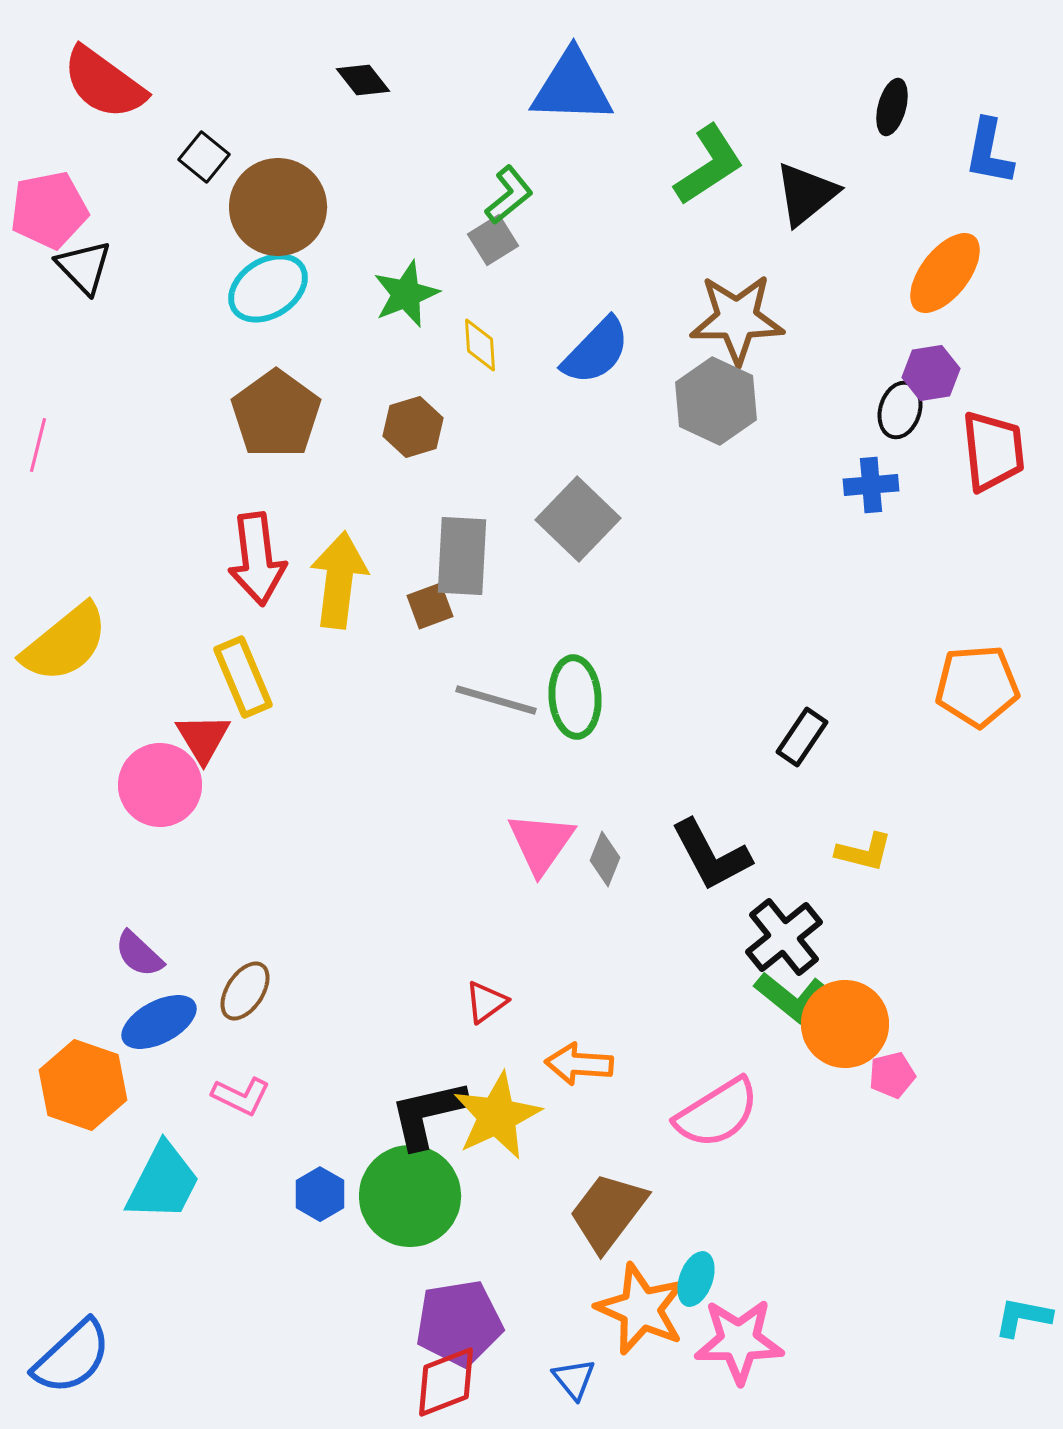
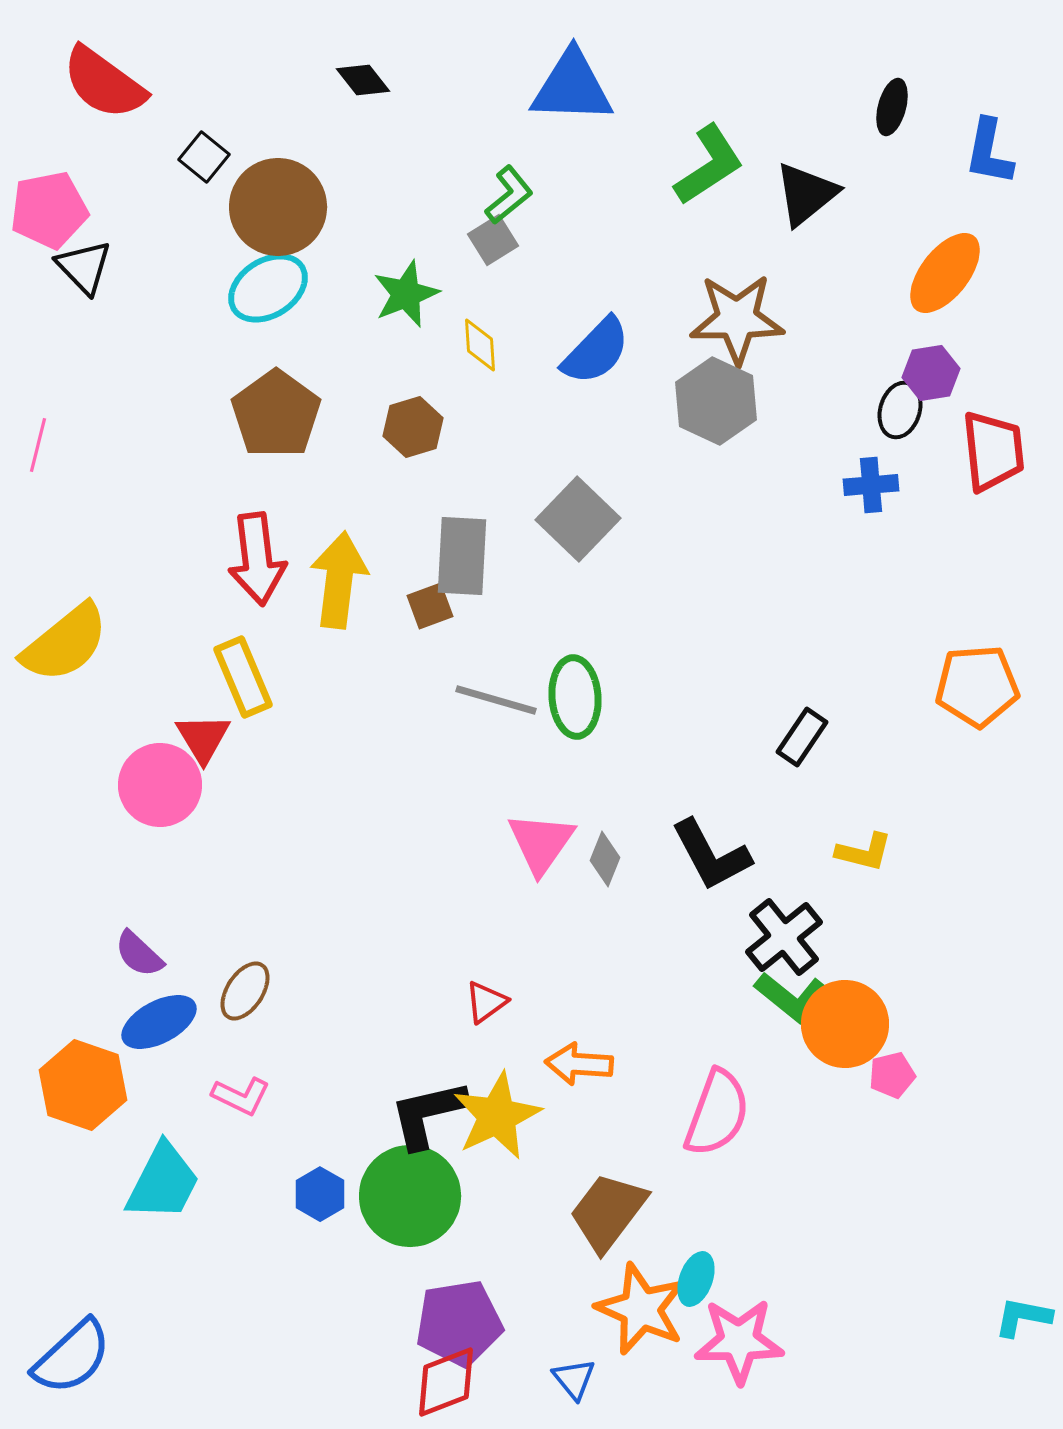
pink semicircle at (717, 1113): rotated 38 degrees counterclockwise
